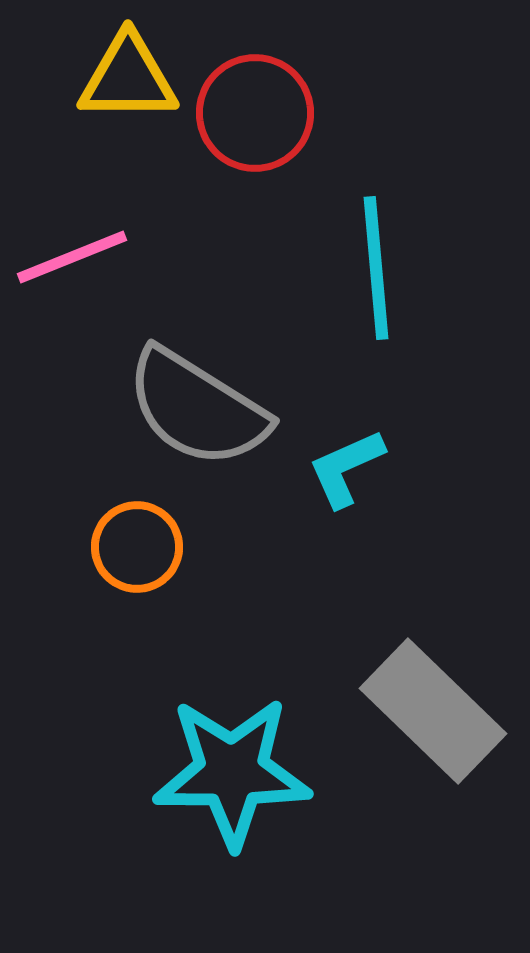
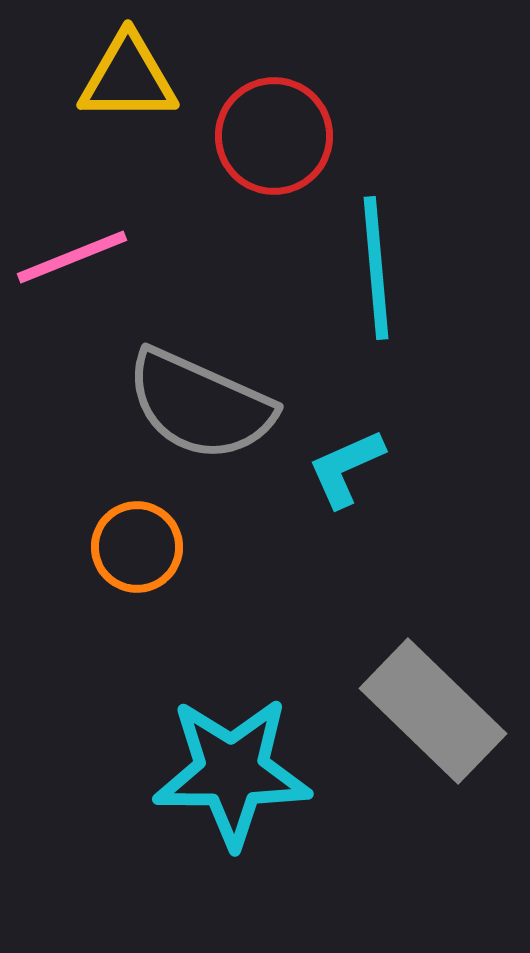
red circle: moved 19 px right, 23 px down
gray semicircle: moved 3 px right, 3 px up; rotated 8 degrees counterclockwise
